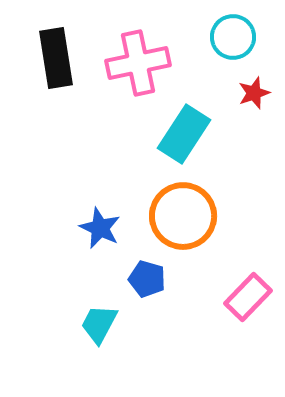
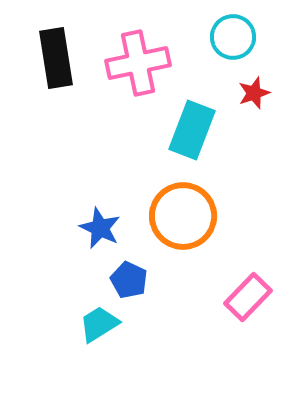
cyan rectangle: moved 8 px right, 4 px up; rotated 12 degrees counterclockwise
blue pentagon: moved 18 px left, 1 px down; rotated 9 degrees clockwise
cyan trapezoid: rotated 30 degrees clockwise
